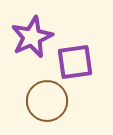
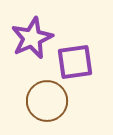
purple star: moved 1 px down
